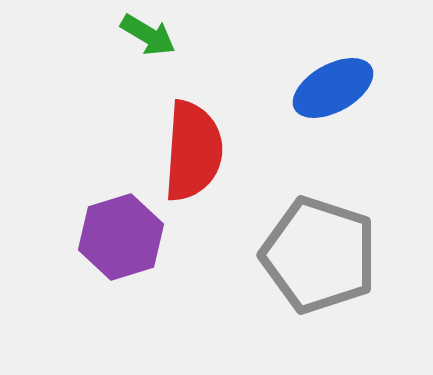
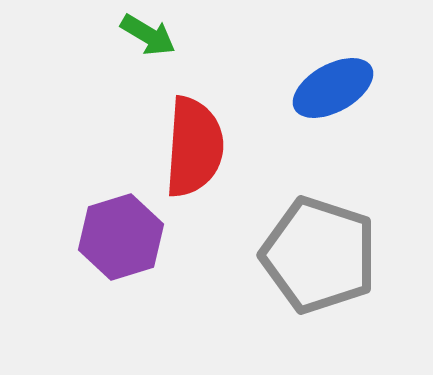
red semicircle: moved 1 px right, 4 px up
